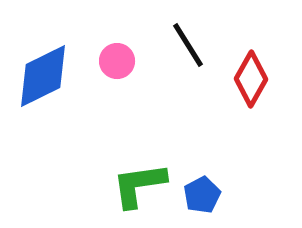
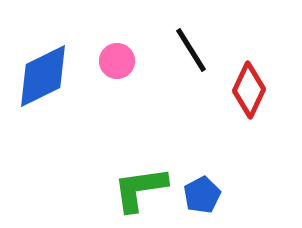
black line: moved 3 px right, 5 px down
red diamond: moved 2 px left, 11 px down; rotated 4 degrees counterclockwise
green L-shape: moved 1 px right, 4 px down
